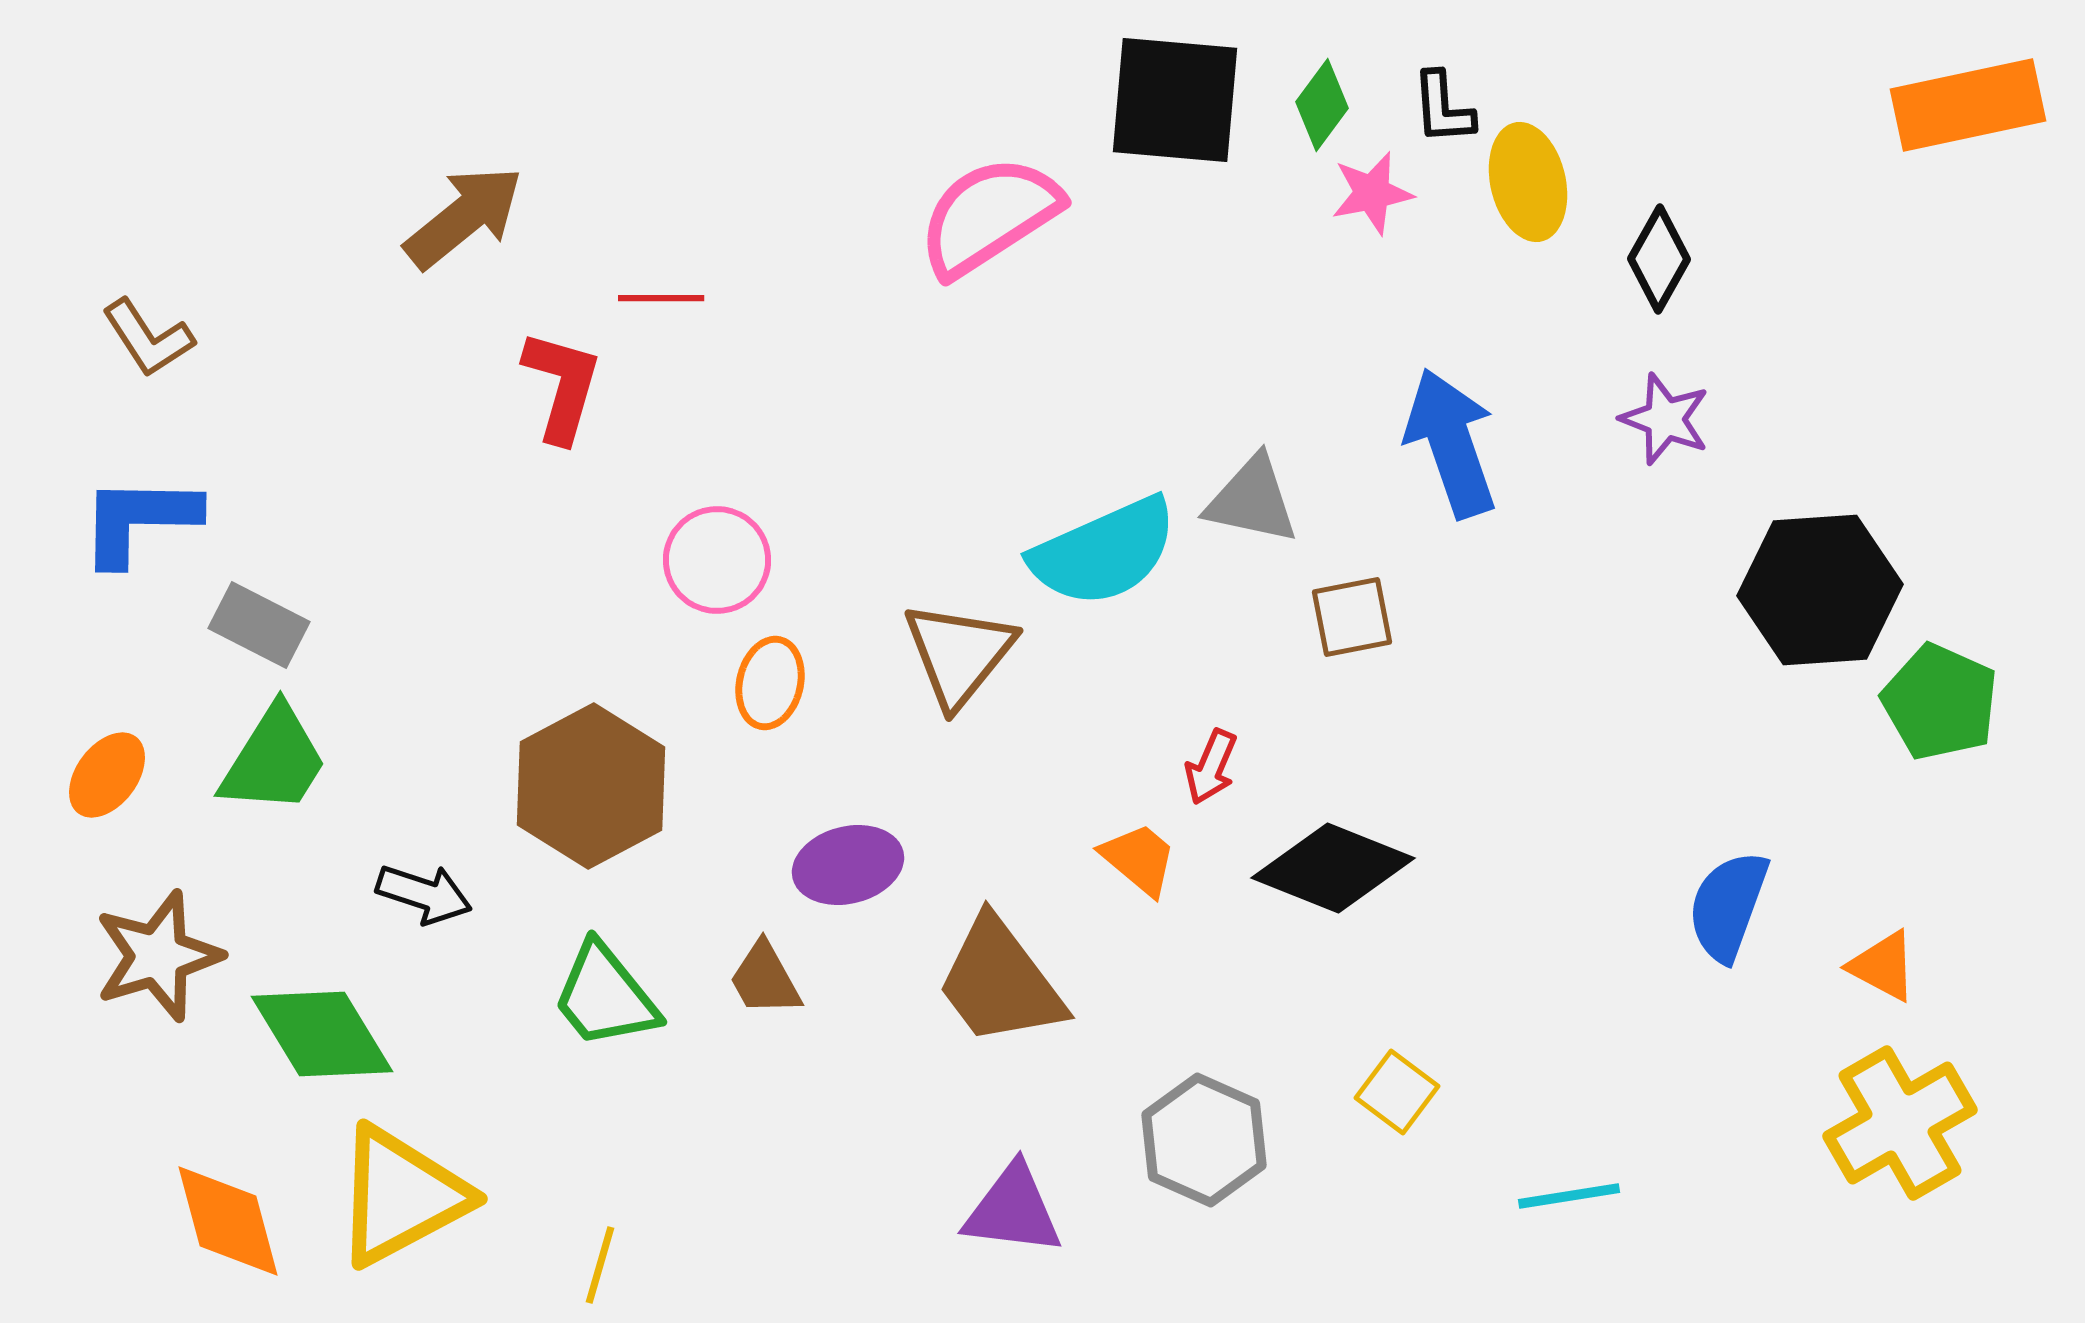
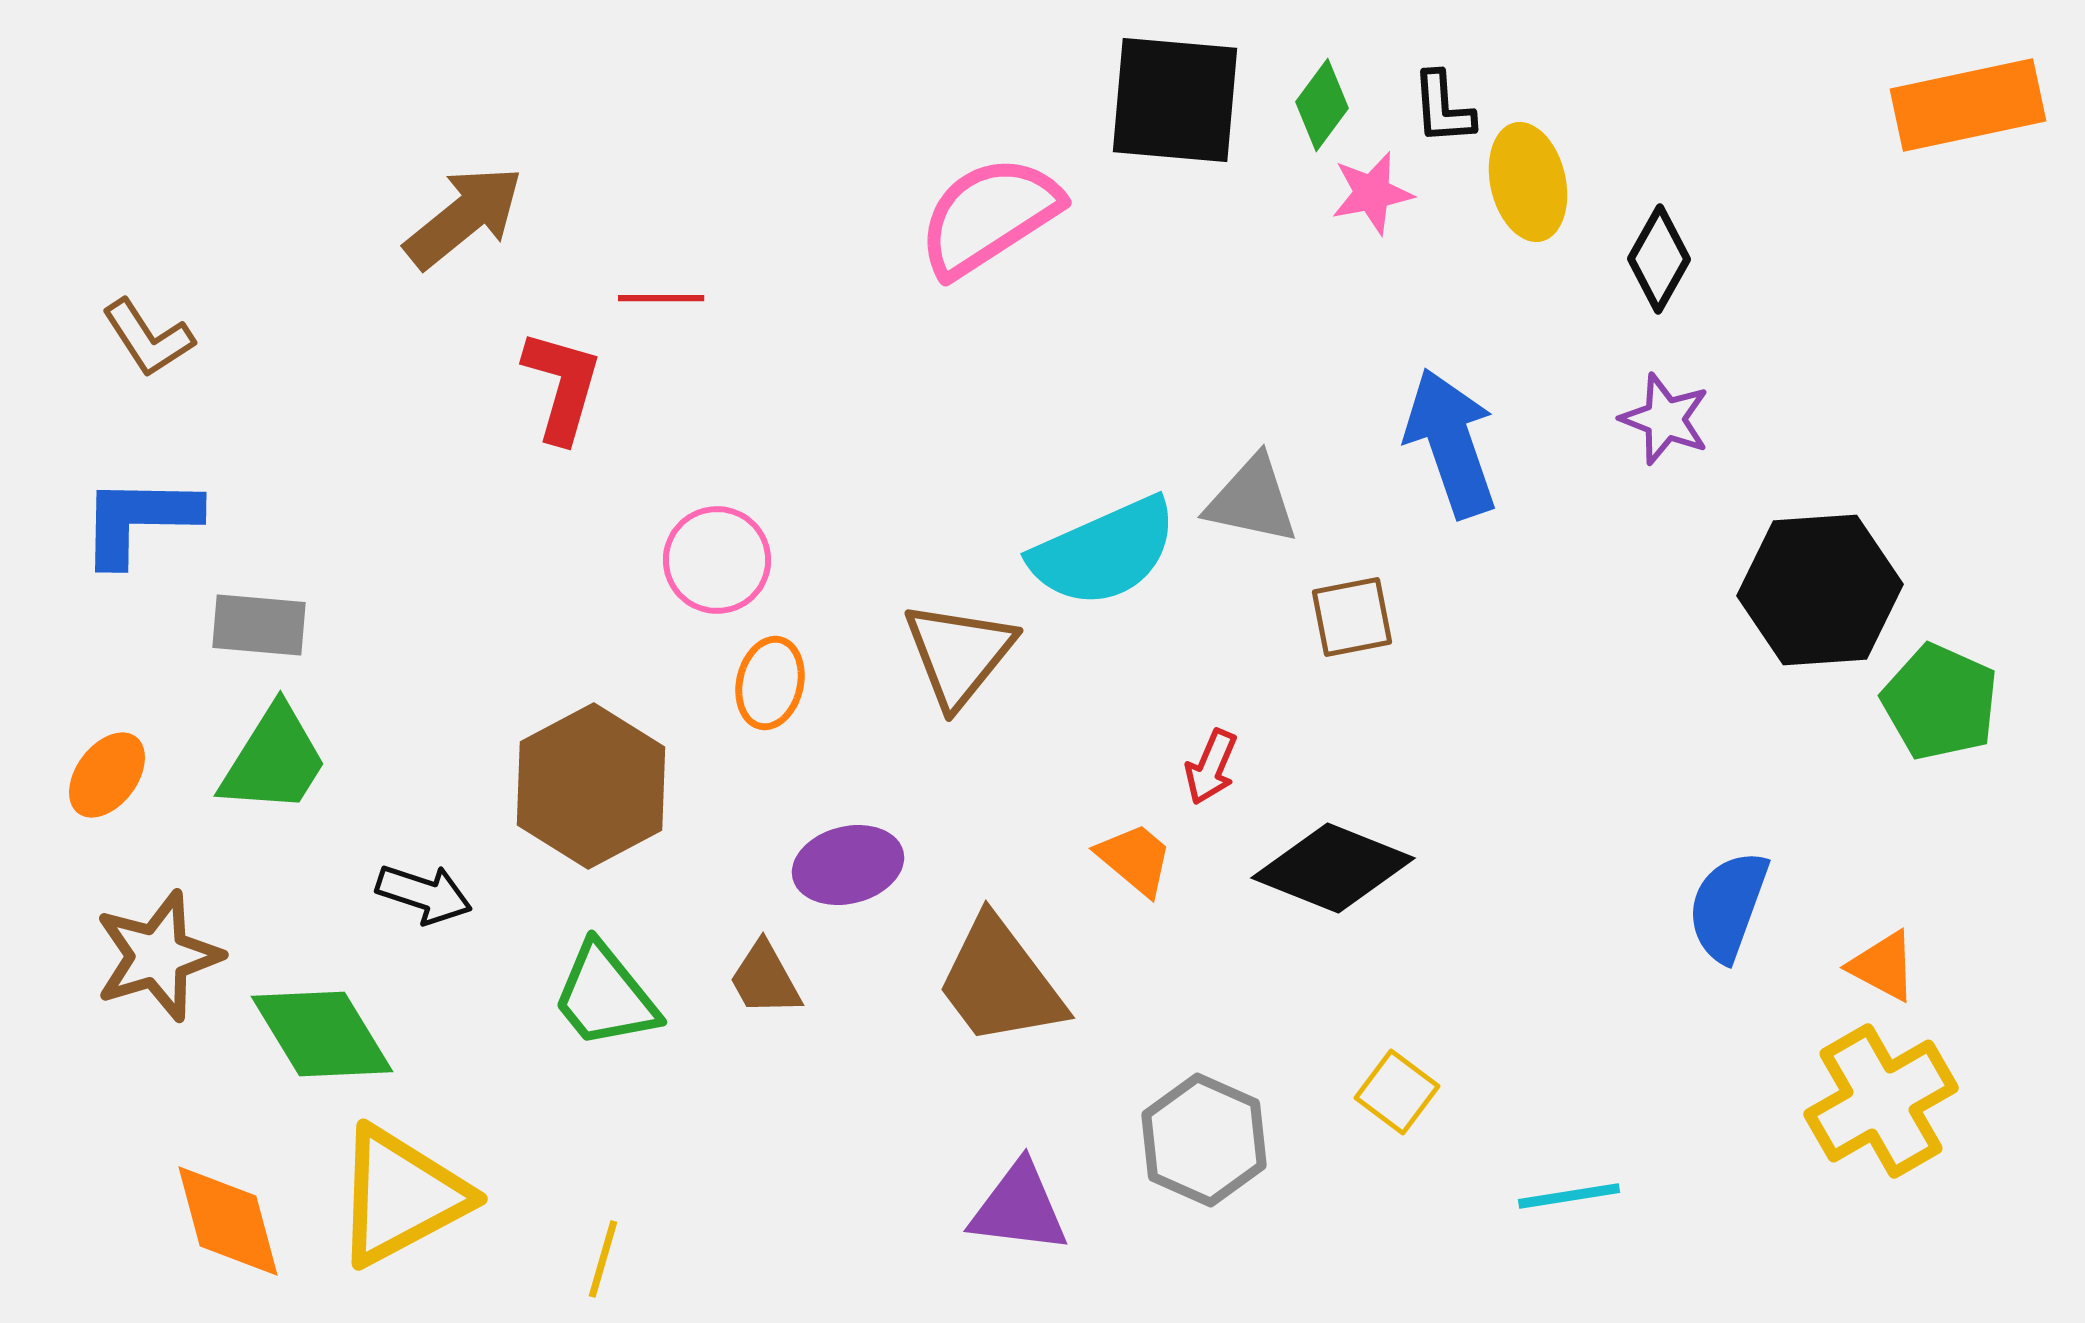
gray rectangle at (259, 625): rotated 22 degrees counterclockwise
orange trapezoid at (1139, 859): moved 4 px left
yellow cross at (1900, 1123): moved 19 px left, 22 px up
purple triangle at (1013, 1210): moved 6 px right, 2 px up
yellow line at (600, 1265): moved 3 px right, 6 px up
